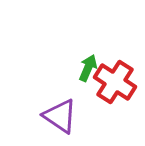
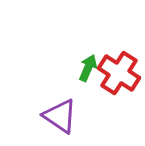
red cross: moved 4 px right, 9 px up
